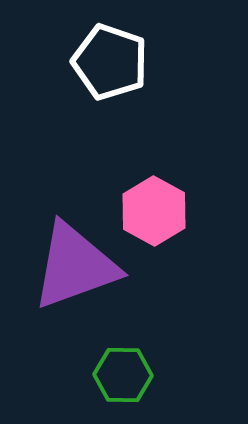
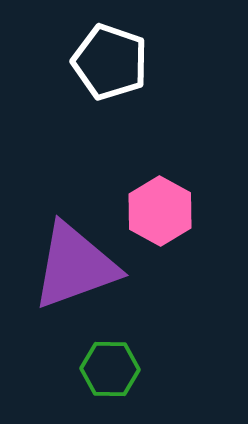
pink hexagon: moved 6 px right
green hexagon: moved 13 px left, 6 px up
